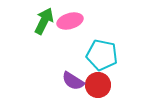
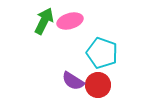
cyan pentagon: moved 2 px up; rotated 8 degrees clockwise
